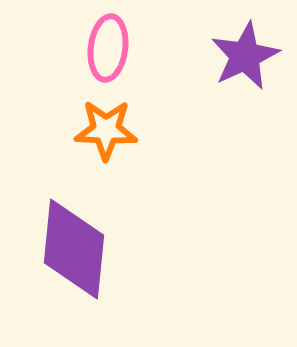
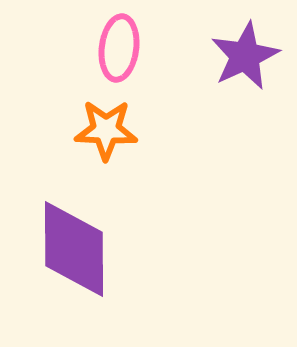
pink ellipse: moved 11 px right
purple diamond: rotated 6 degrees counterclockwise
